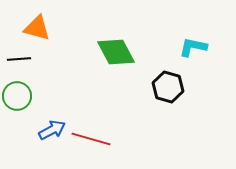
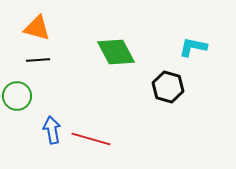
black line: moved 19 px right, 1 px down
blue arrow: rotated 72 degrees counterclockwise
